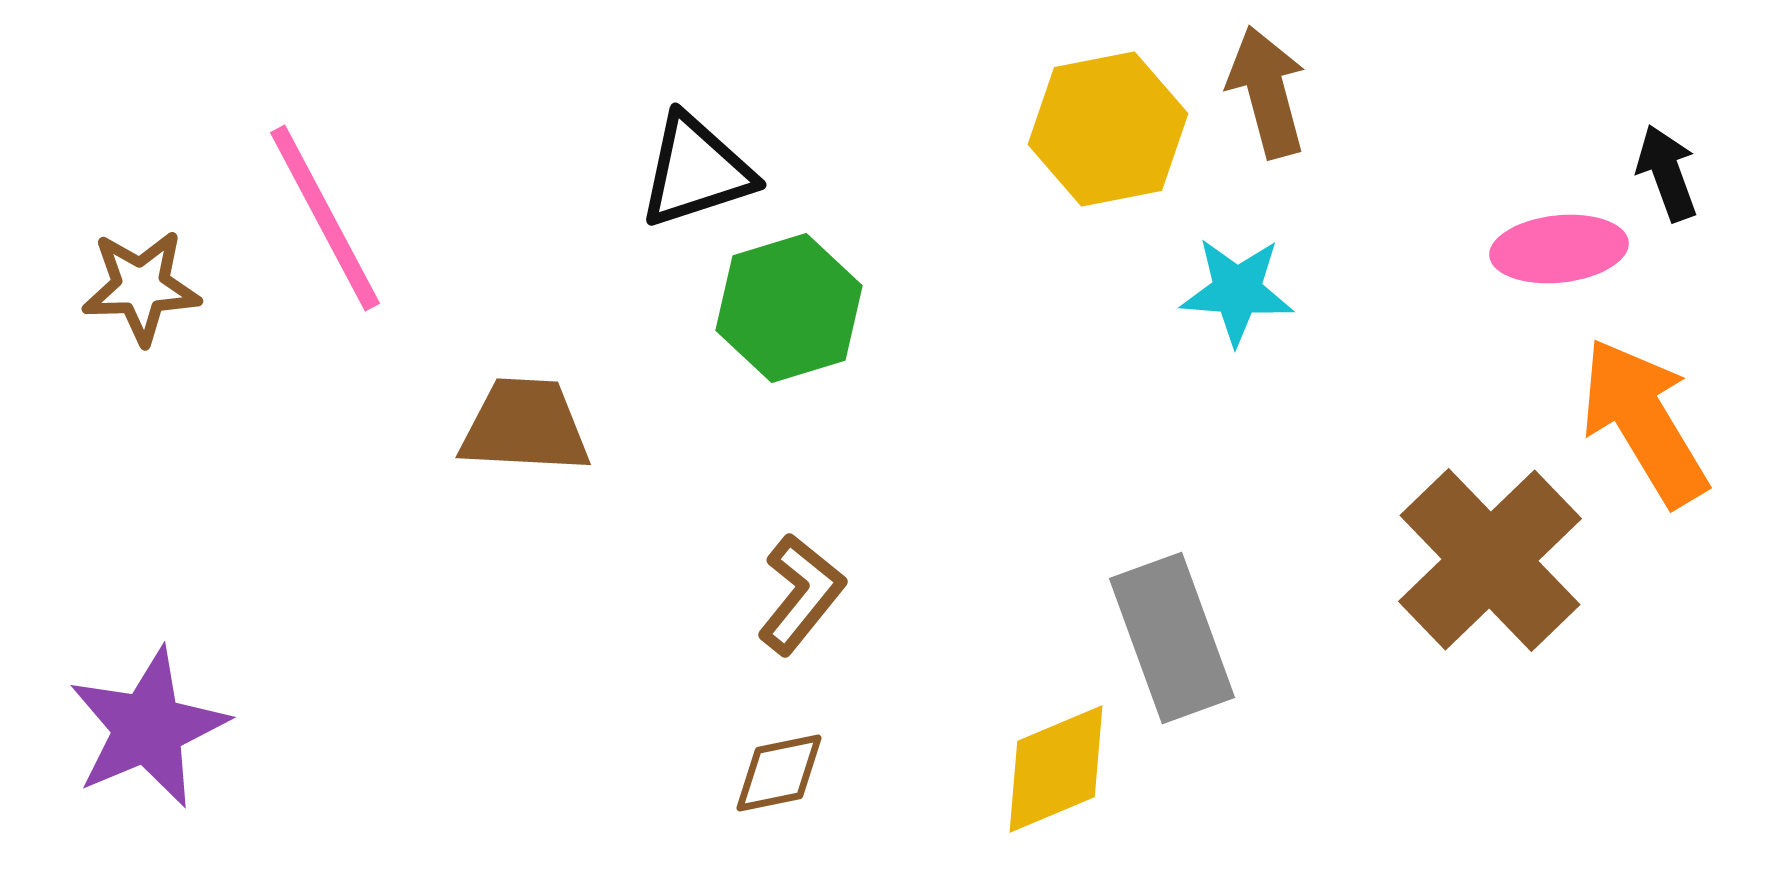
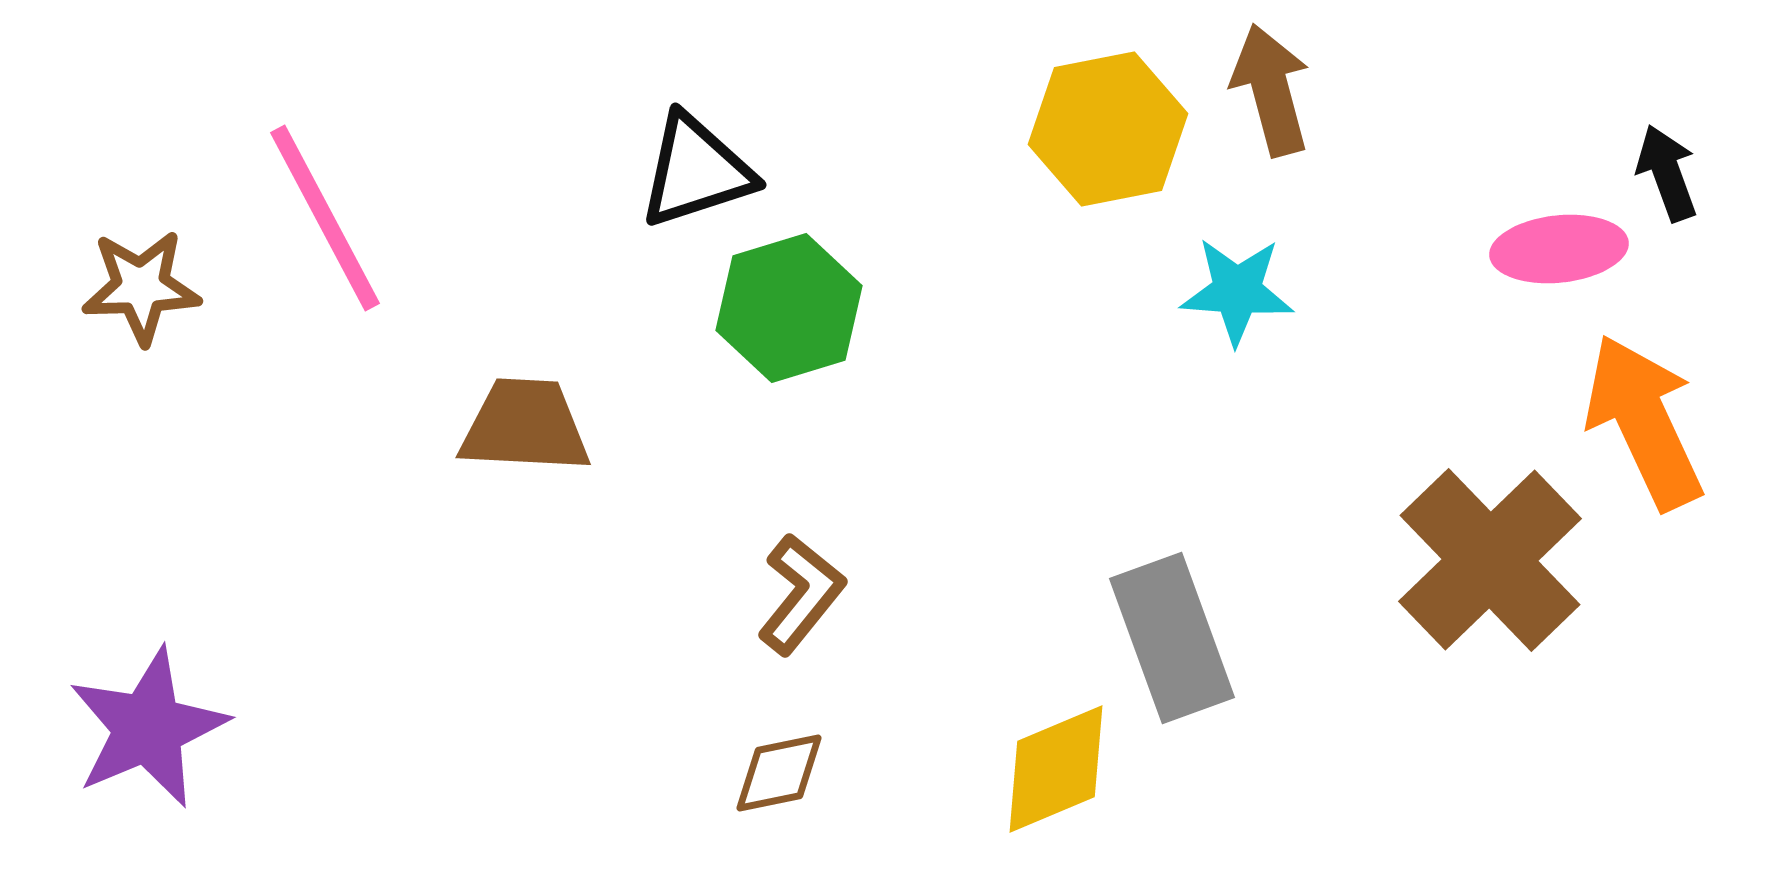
brown arrow: moved 4 px right, 2 px up
orange arrow: rotated 6 degrees clockwise
